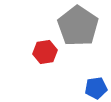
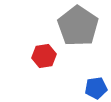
red hexagon: moved 1 px left, 4 px down
